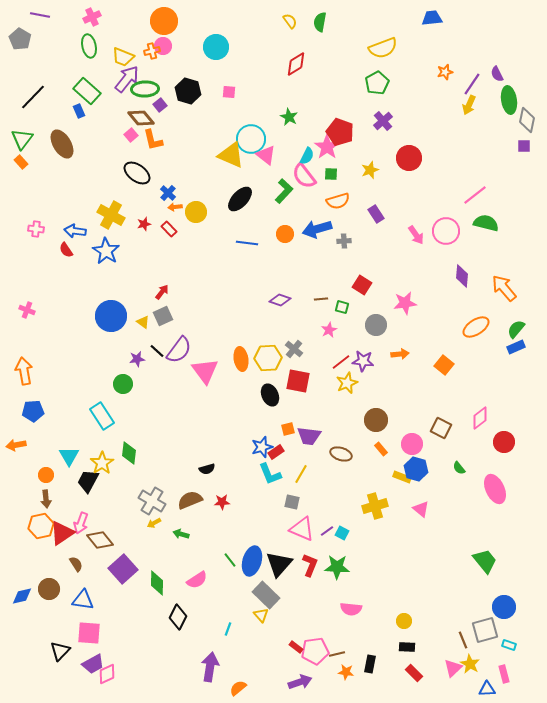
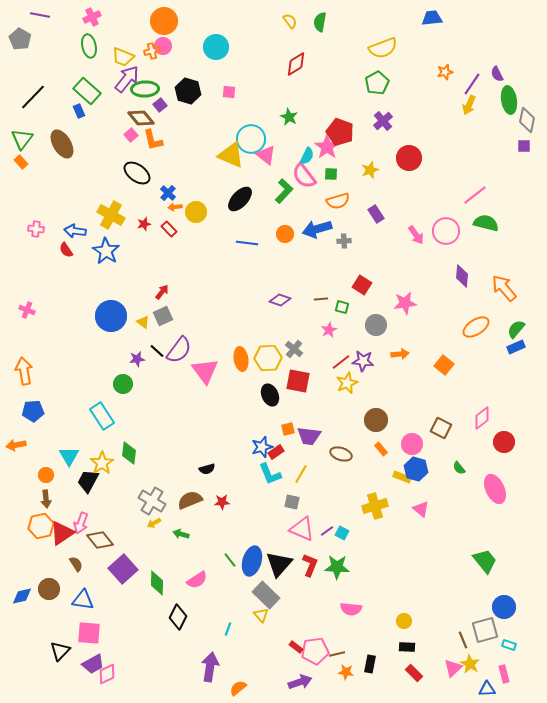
pink diamond at (480, 418): moved 2 px right
